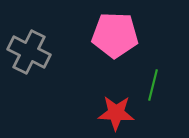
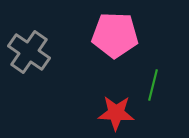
gray cross: rotated 9 degrees clockwise
